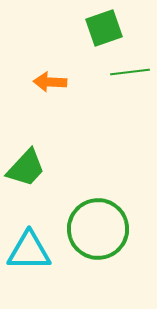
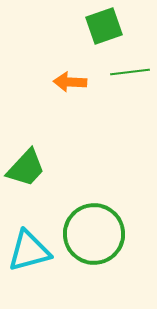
green square: moved 2 px up
orange arrow: moved 20 px right
green circle: moved 4 px left, 5 px down
cyan triangle: rotated 15 degrees counterclockwise
